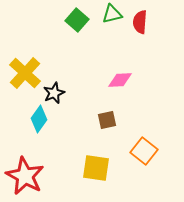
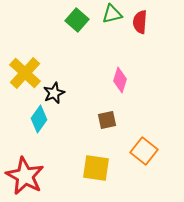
pink diamond: rotated 70 degrees counterclockwise
